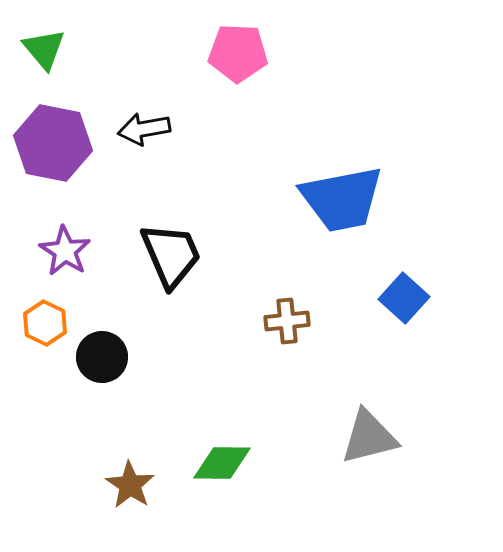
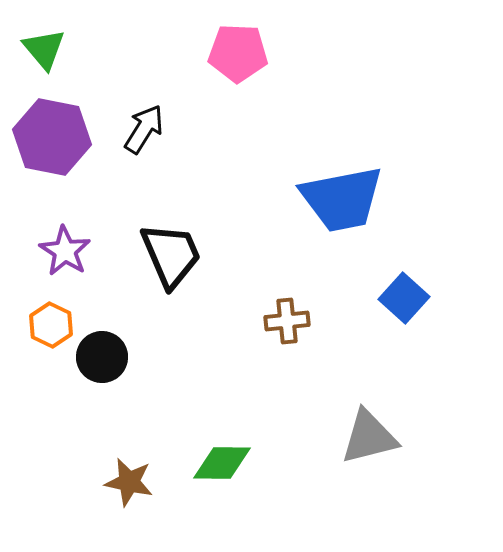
black arrow: rotated 132 degrees clockwise
purple hexagon: moved 1 px left, 6 px up
orange hexagon: moved 6 px right, 2 px down
brown star: moved 1 px left, 3 px up; rotated 21 degrees counterclockwise
